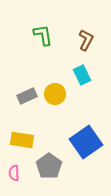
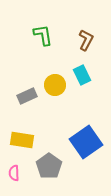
yellow circle: moved 9 px up
